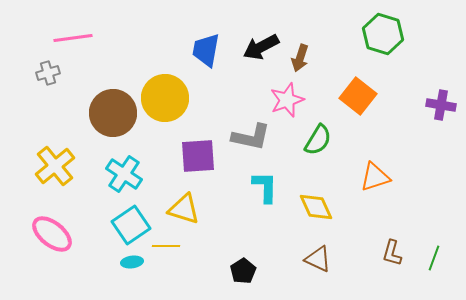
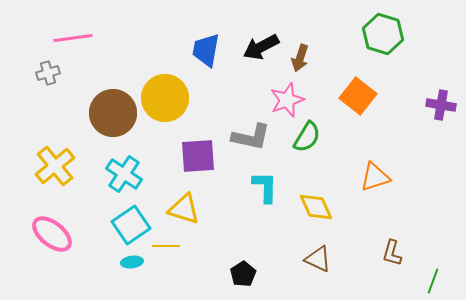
green semicircle: moved 11 px left, 3 px up
green line: moved 1 px left, 23 px down
black pentagon: moved 3 px down
